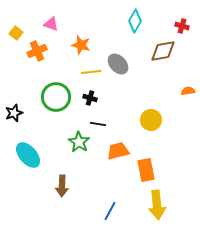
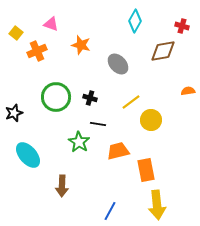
yellow line: moved 40 px right, 30 px down; rotated 30 degrees counterclockwise
